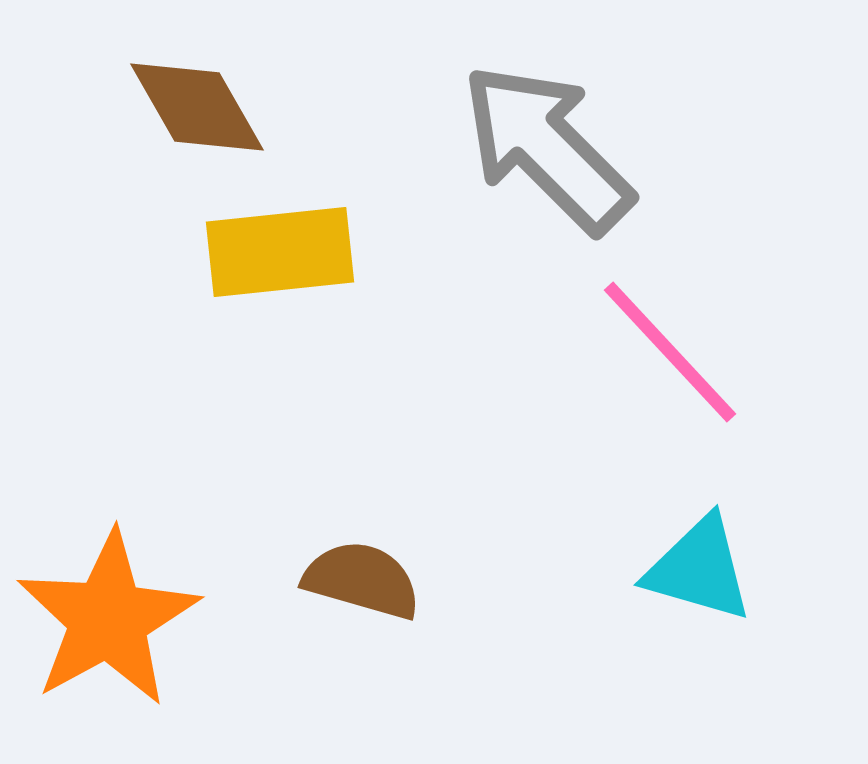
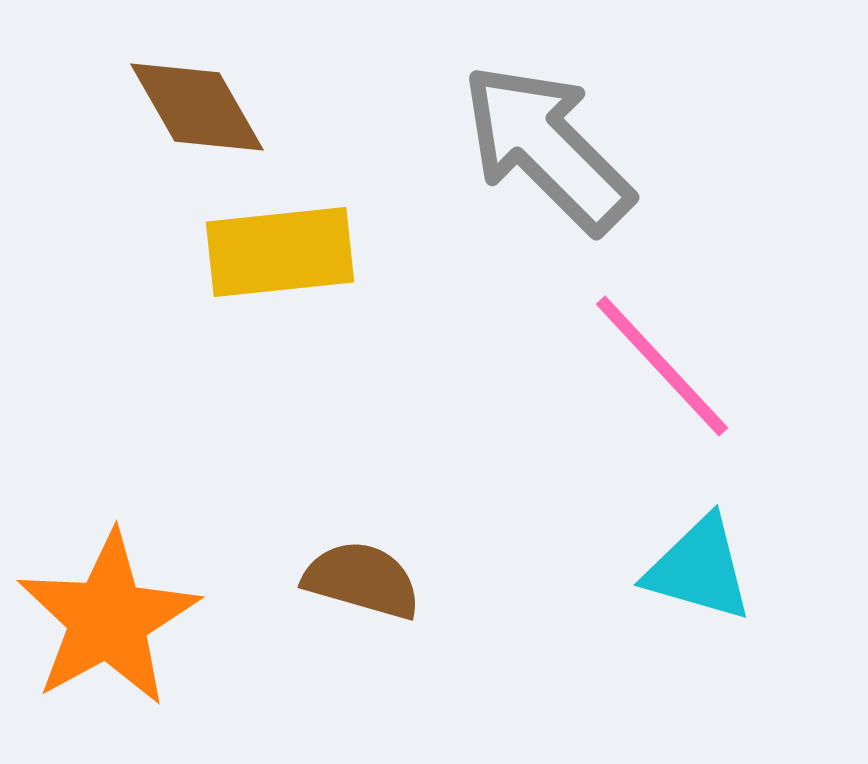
pink line: moved 8 px left, 14 px down
